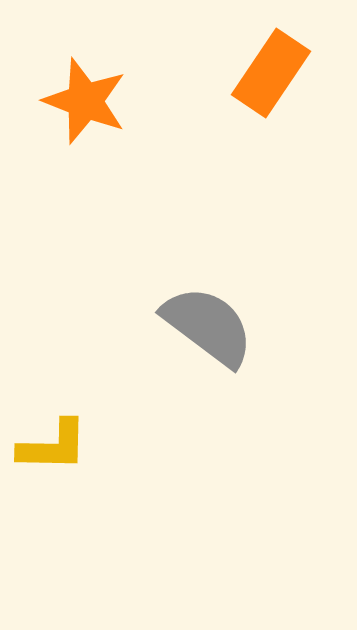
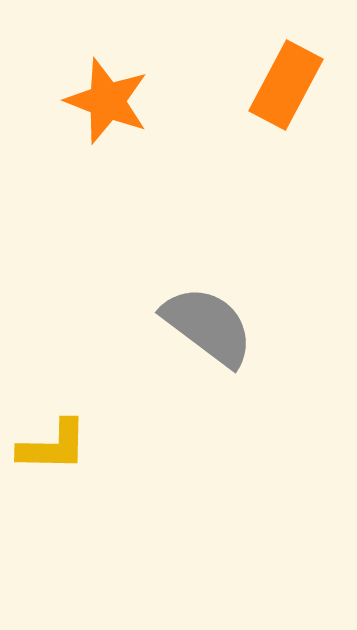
orange rectangle: moved 15 px right, 12 px down; rotated 6 degrees counterclockwise
orange star: moved 22 px right
